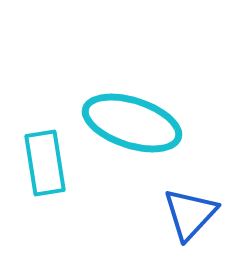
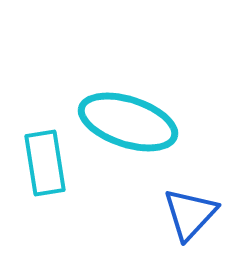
cyan ellipse: moved 4 px left, 1 px up
